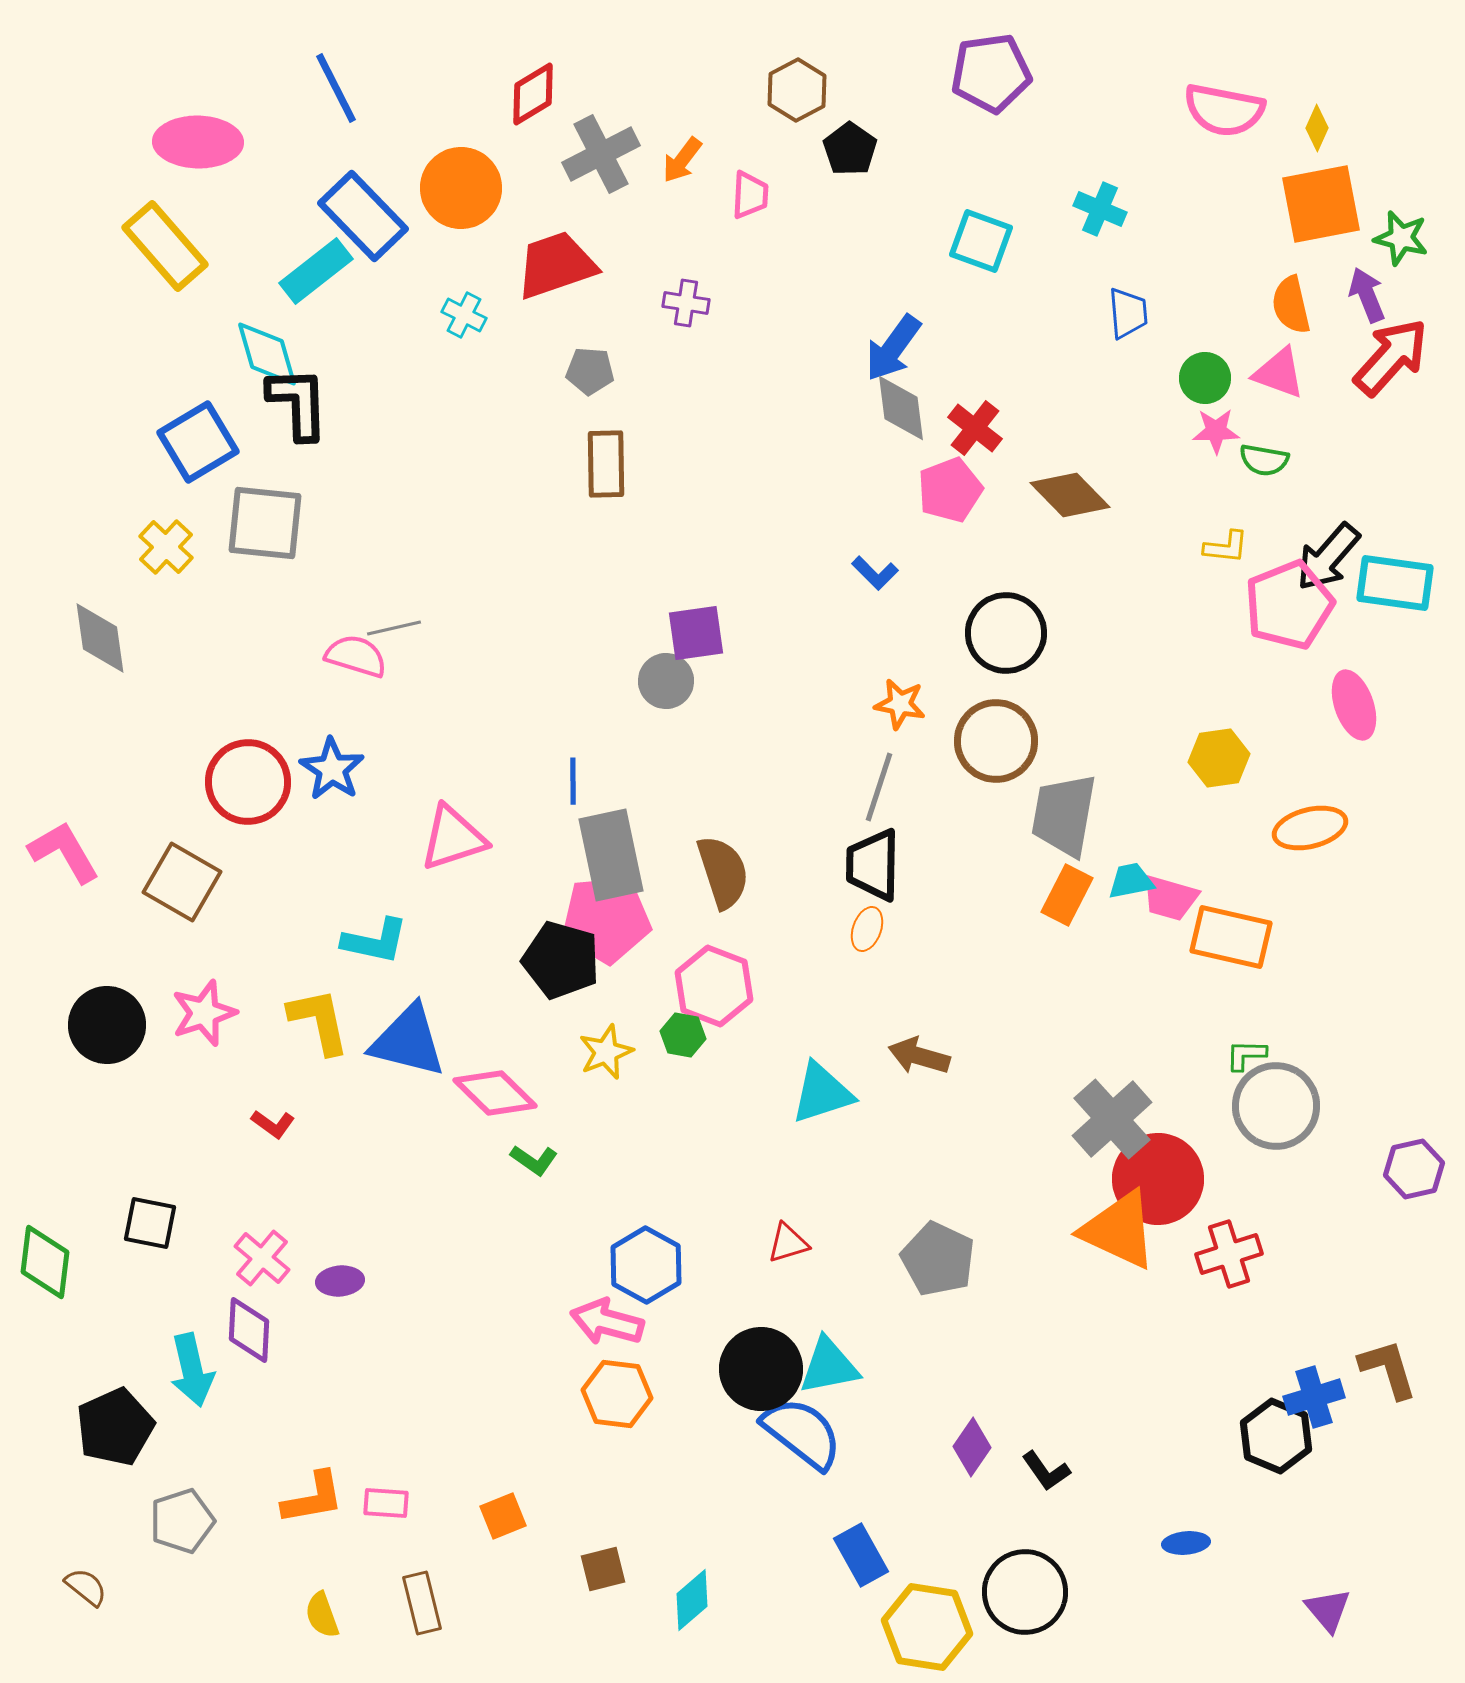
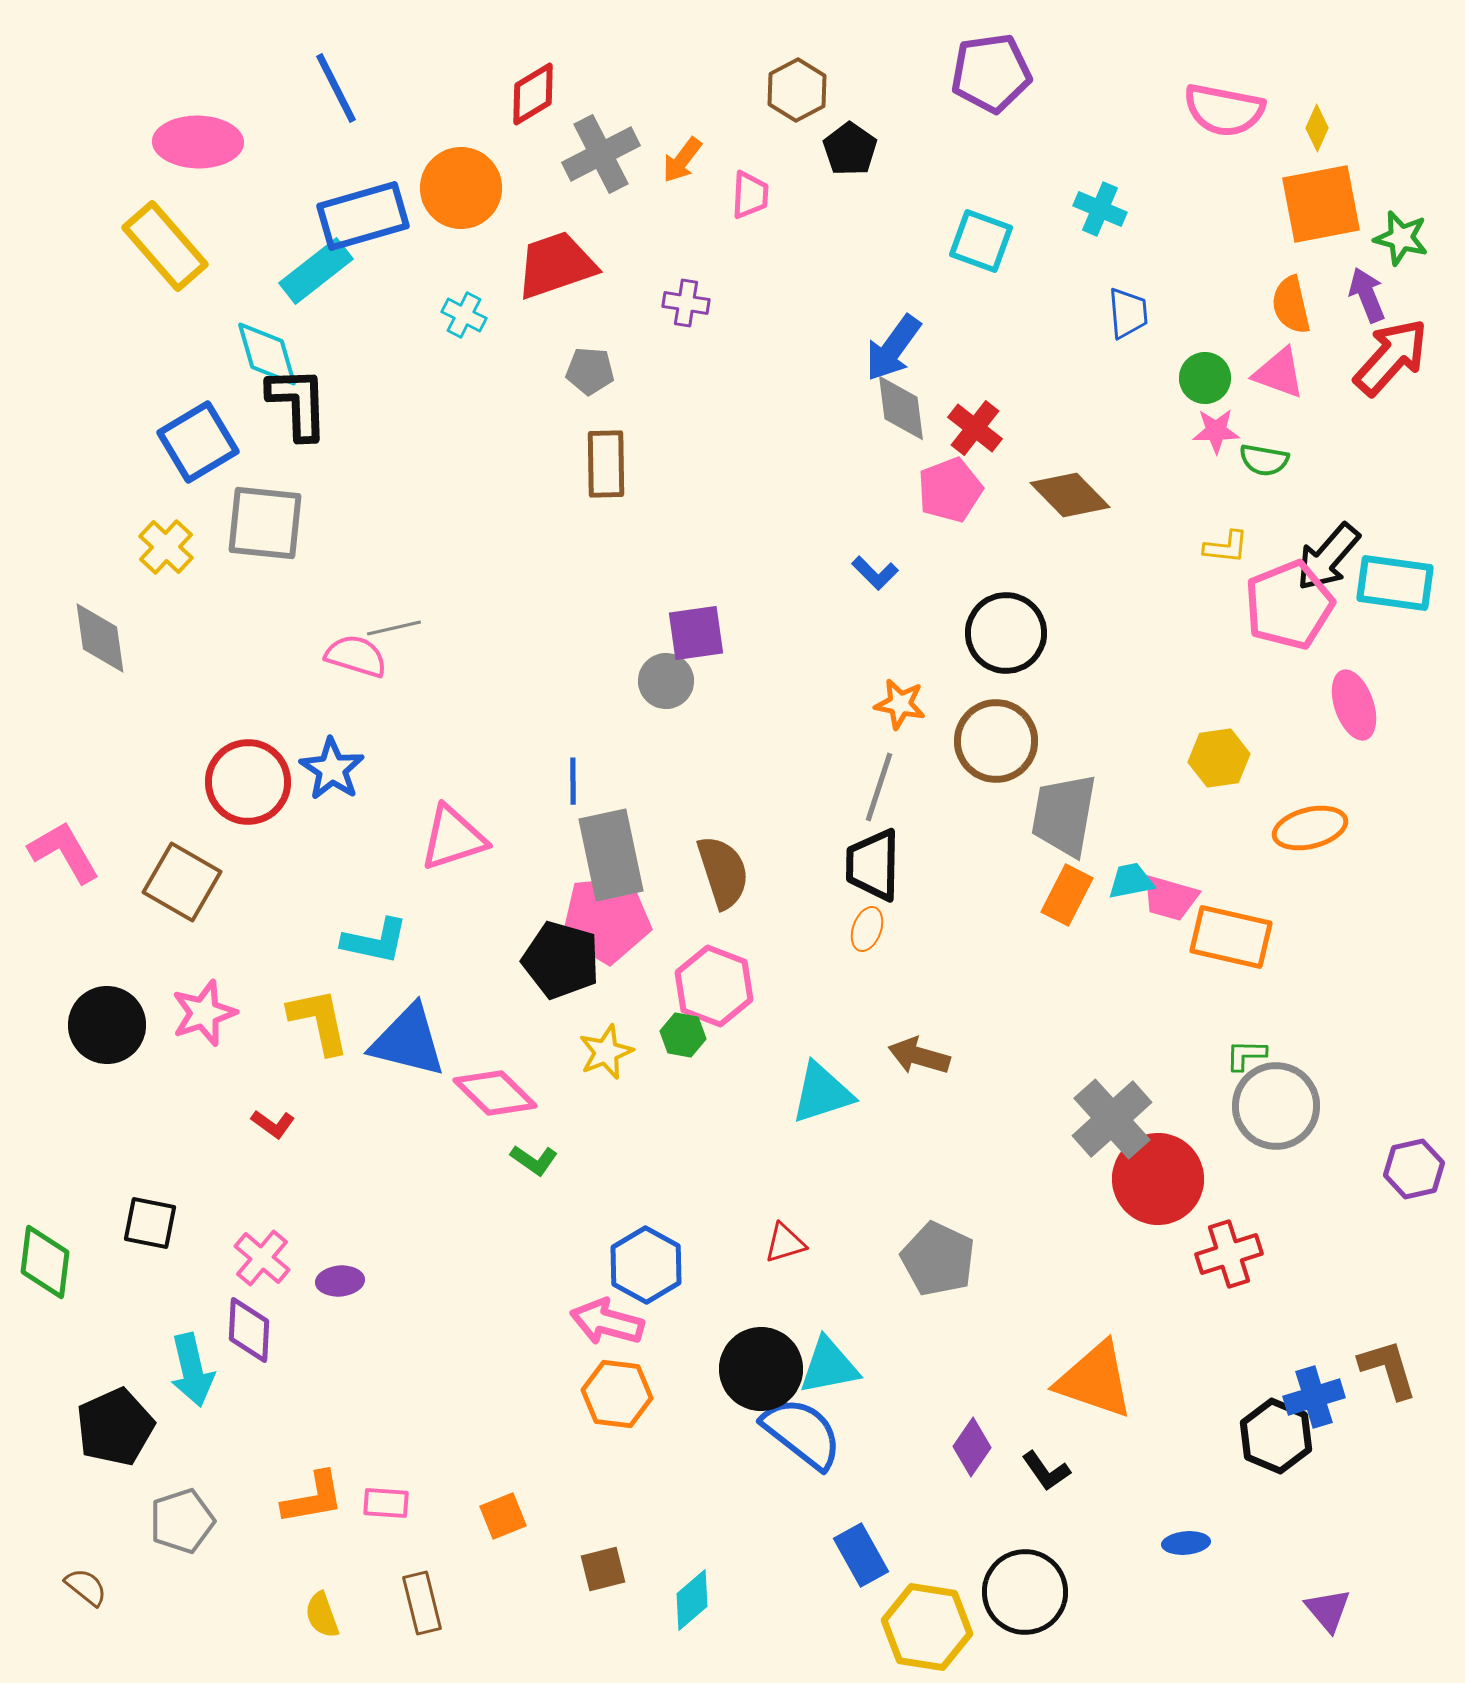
blue rectangle at (363, 216): rotated 62 degrees counterclockwise
orange triangle at (1119, 1230): moved 24 px left, 150 px down; rotated 6 degrees counterclockwise
red triangle at (788, 1243): moved 3 px left
